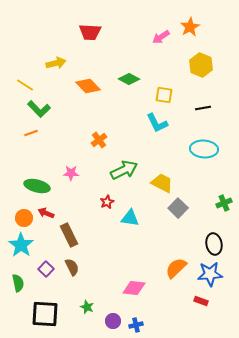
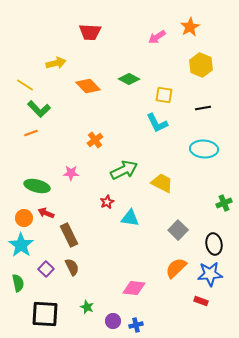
pink arrow: moved 4 px left
orange cross: moved 4 px left
gray square: moved 22 px down
